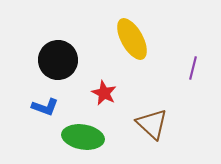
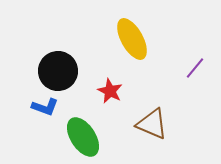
black circle: moved 11 px down
purple line: moved 2 px right; rotated 25 degrees clockwise
red star: moved 6 px right, 2 px up
brown triangle: rotated 20 degrees counterclockwise
green ellipse: rotated 48 degrees clockwise
